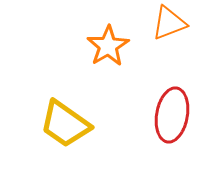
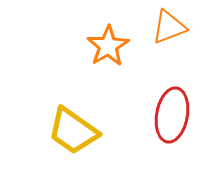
orange triangle: moved 4 px down
yellow trapezoid: moved 8 px right, 7 px down
